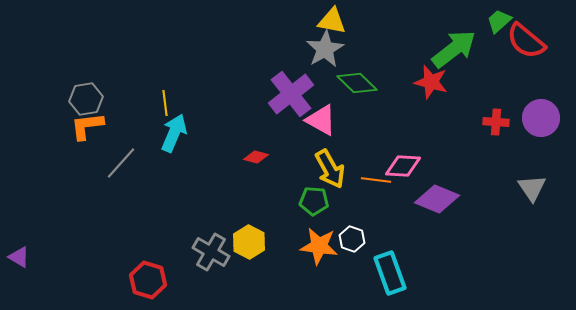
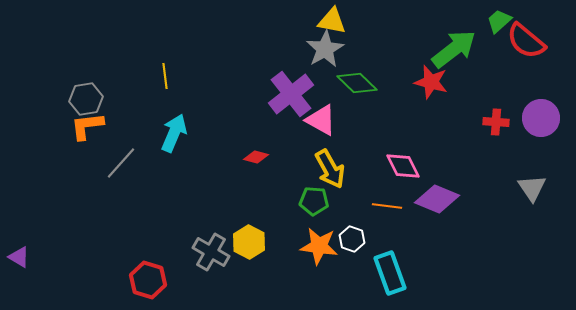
yellow line: moved 27 px up
pink diamond: rotated 60 degrees clockwise
orange line: moved 11 px right, 26 px down
